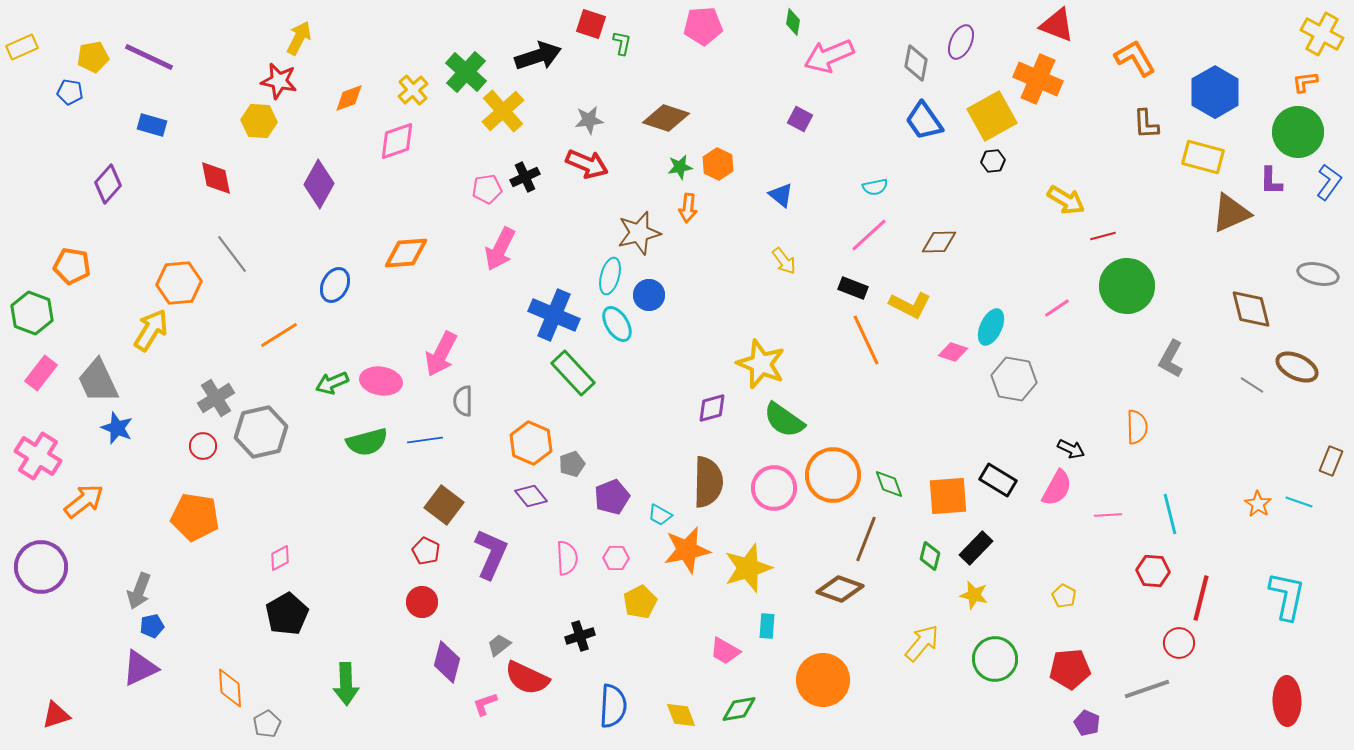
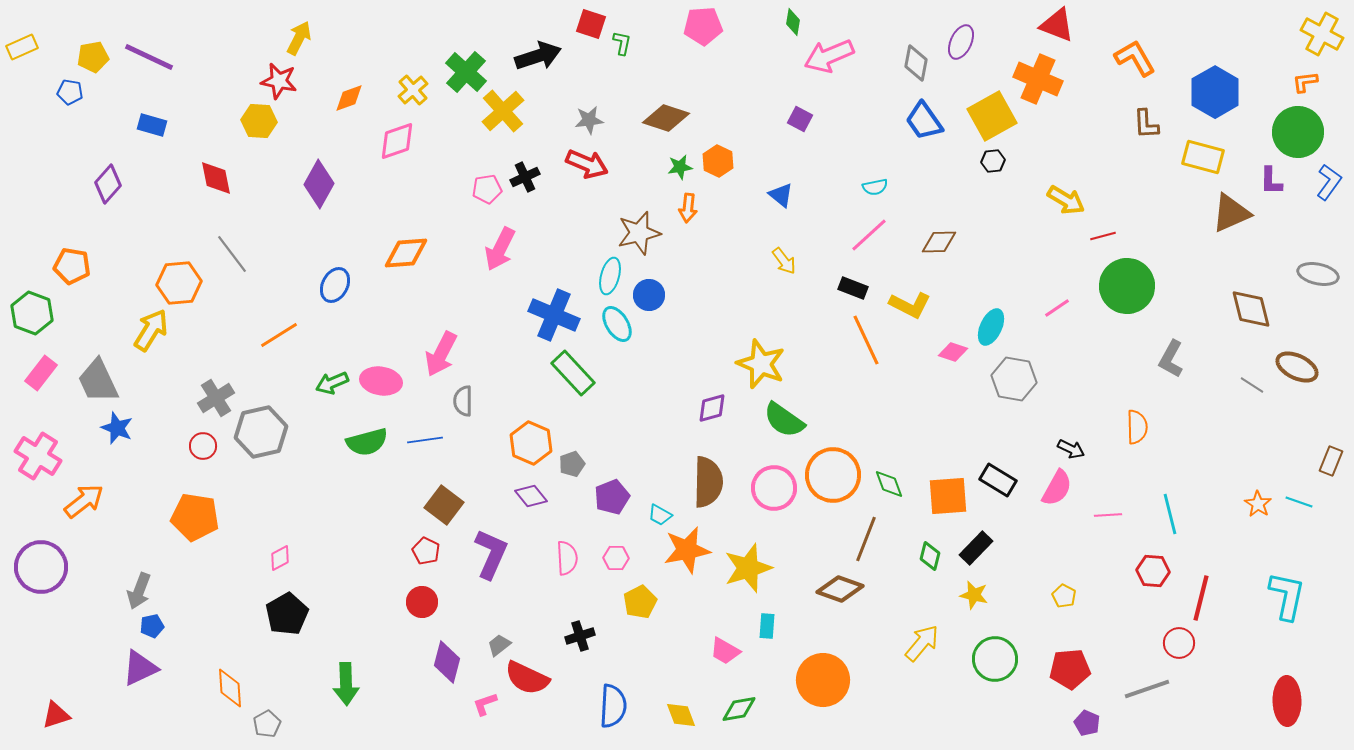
orange hexagon at (718, 164): moved 3 px up
